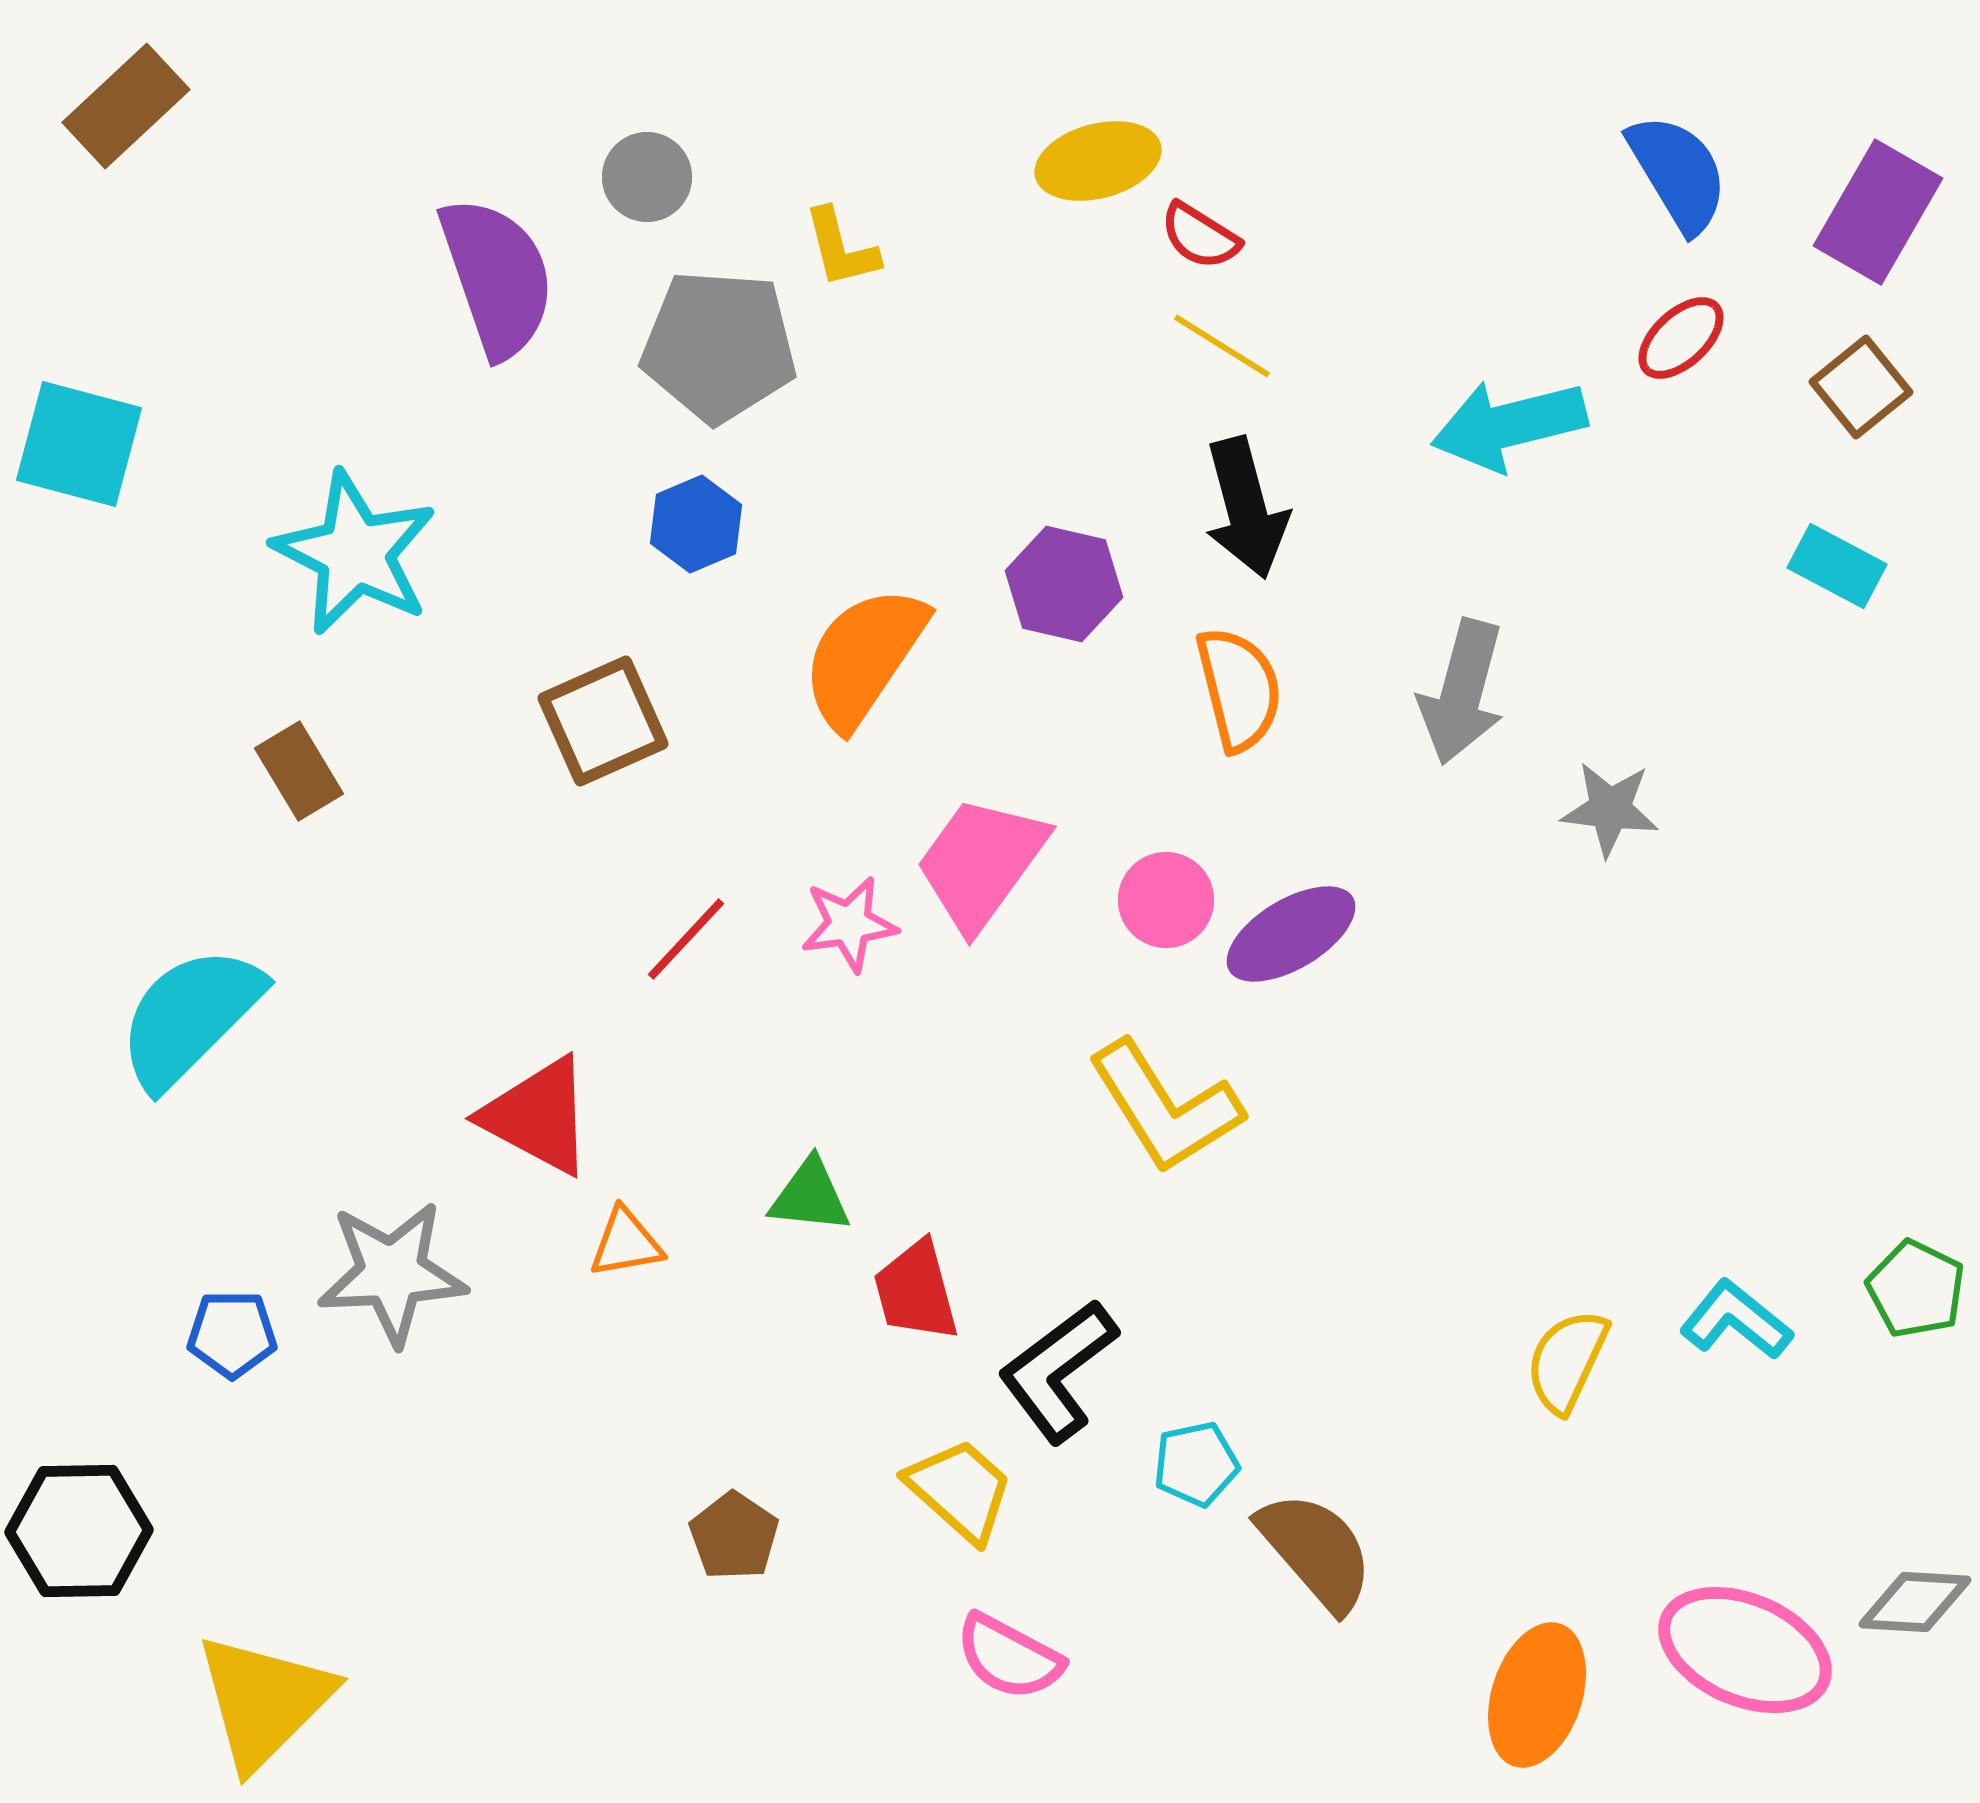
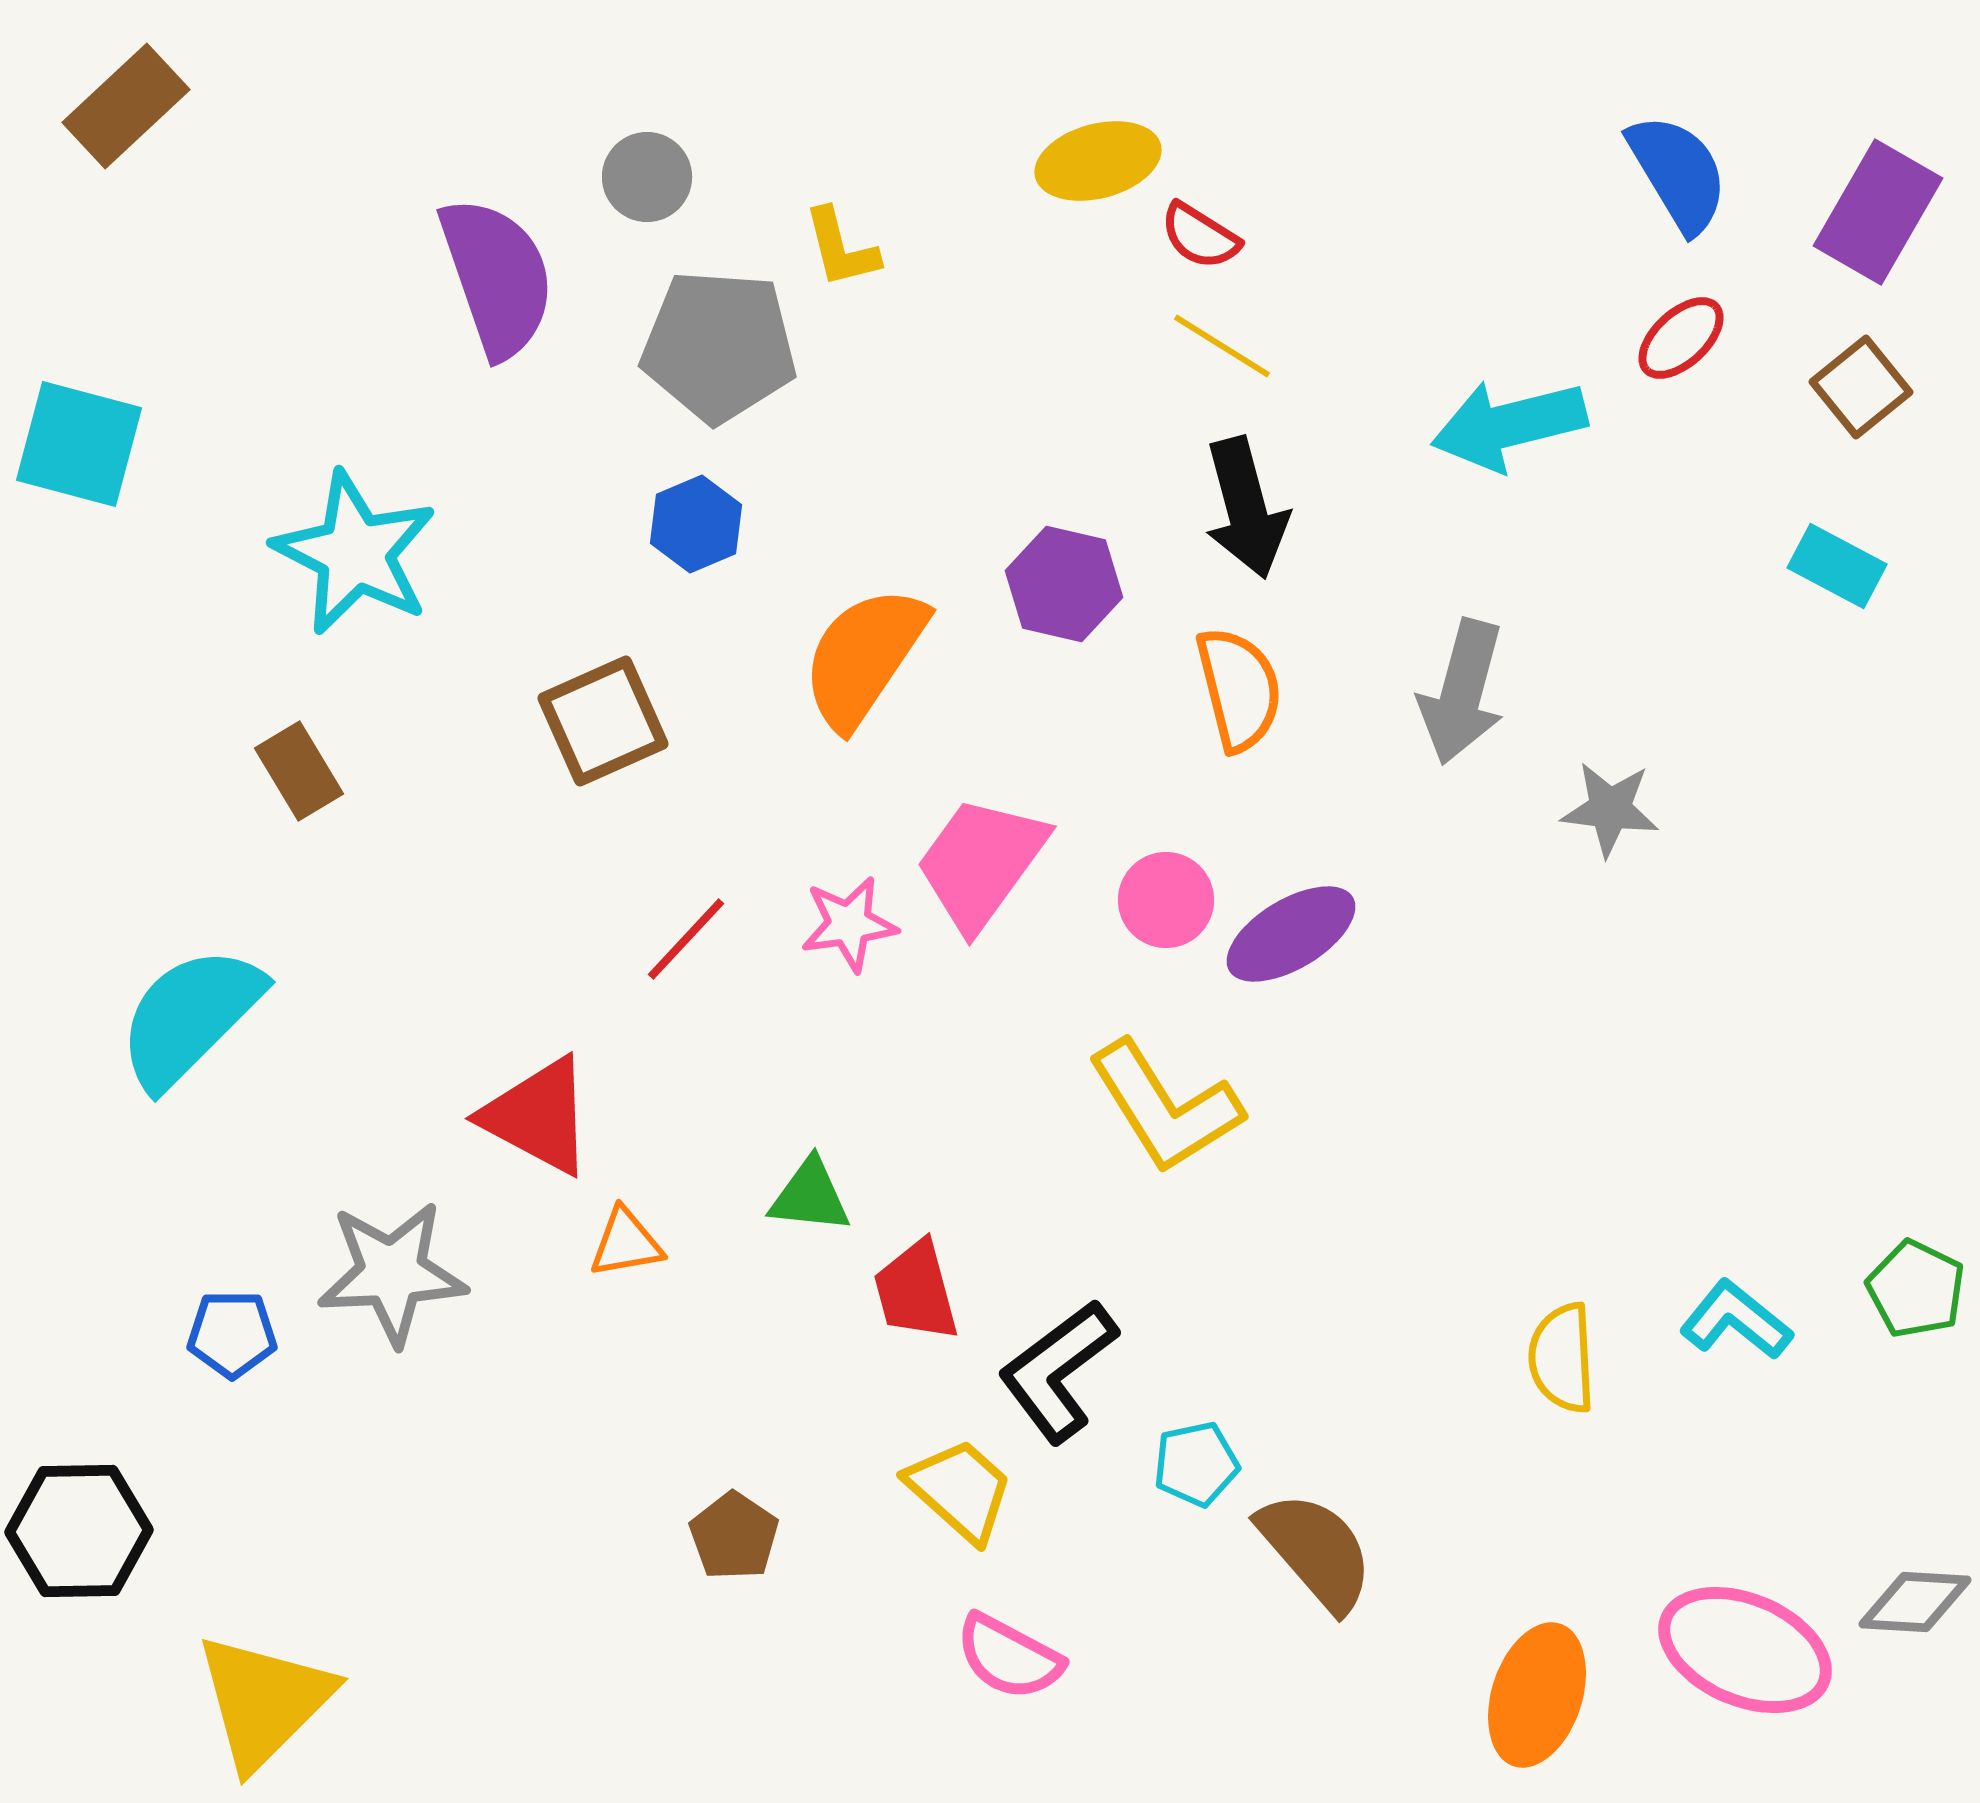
yellow semicircle at (1567, 1361): moved 5 px left, 3 px up; rotated 28 degrees counterclockwise
